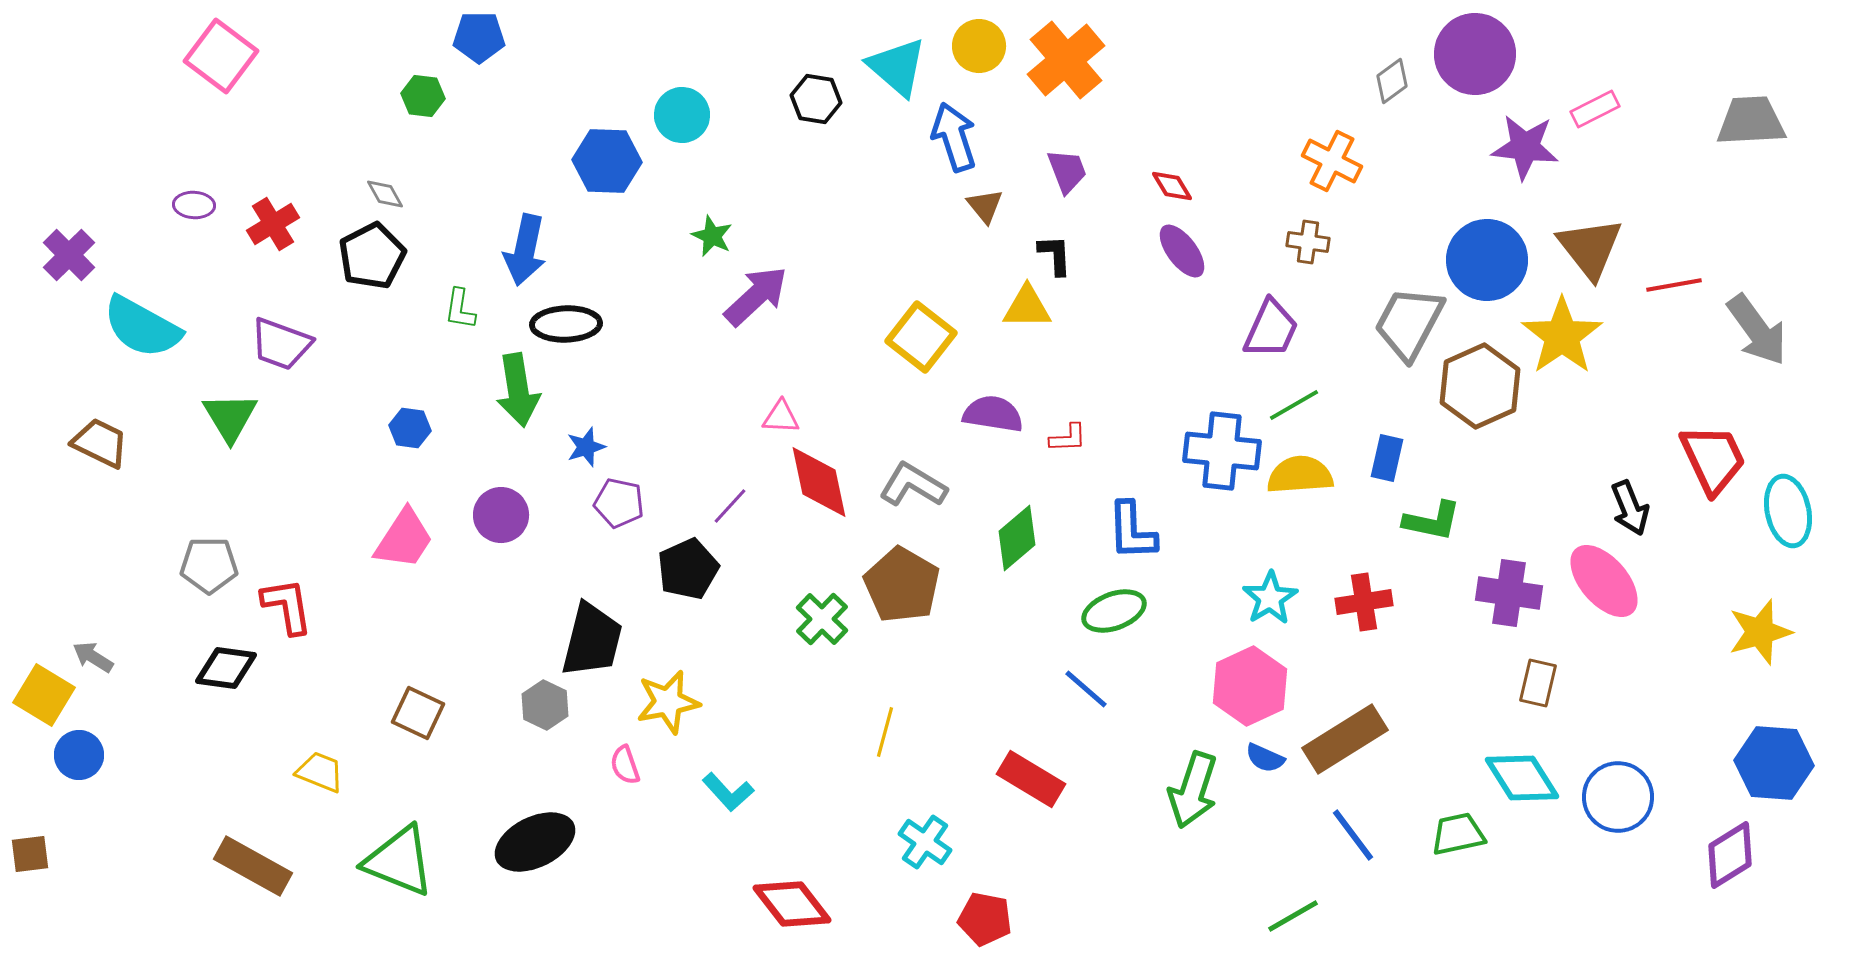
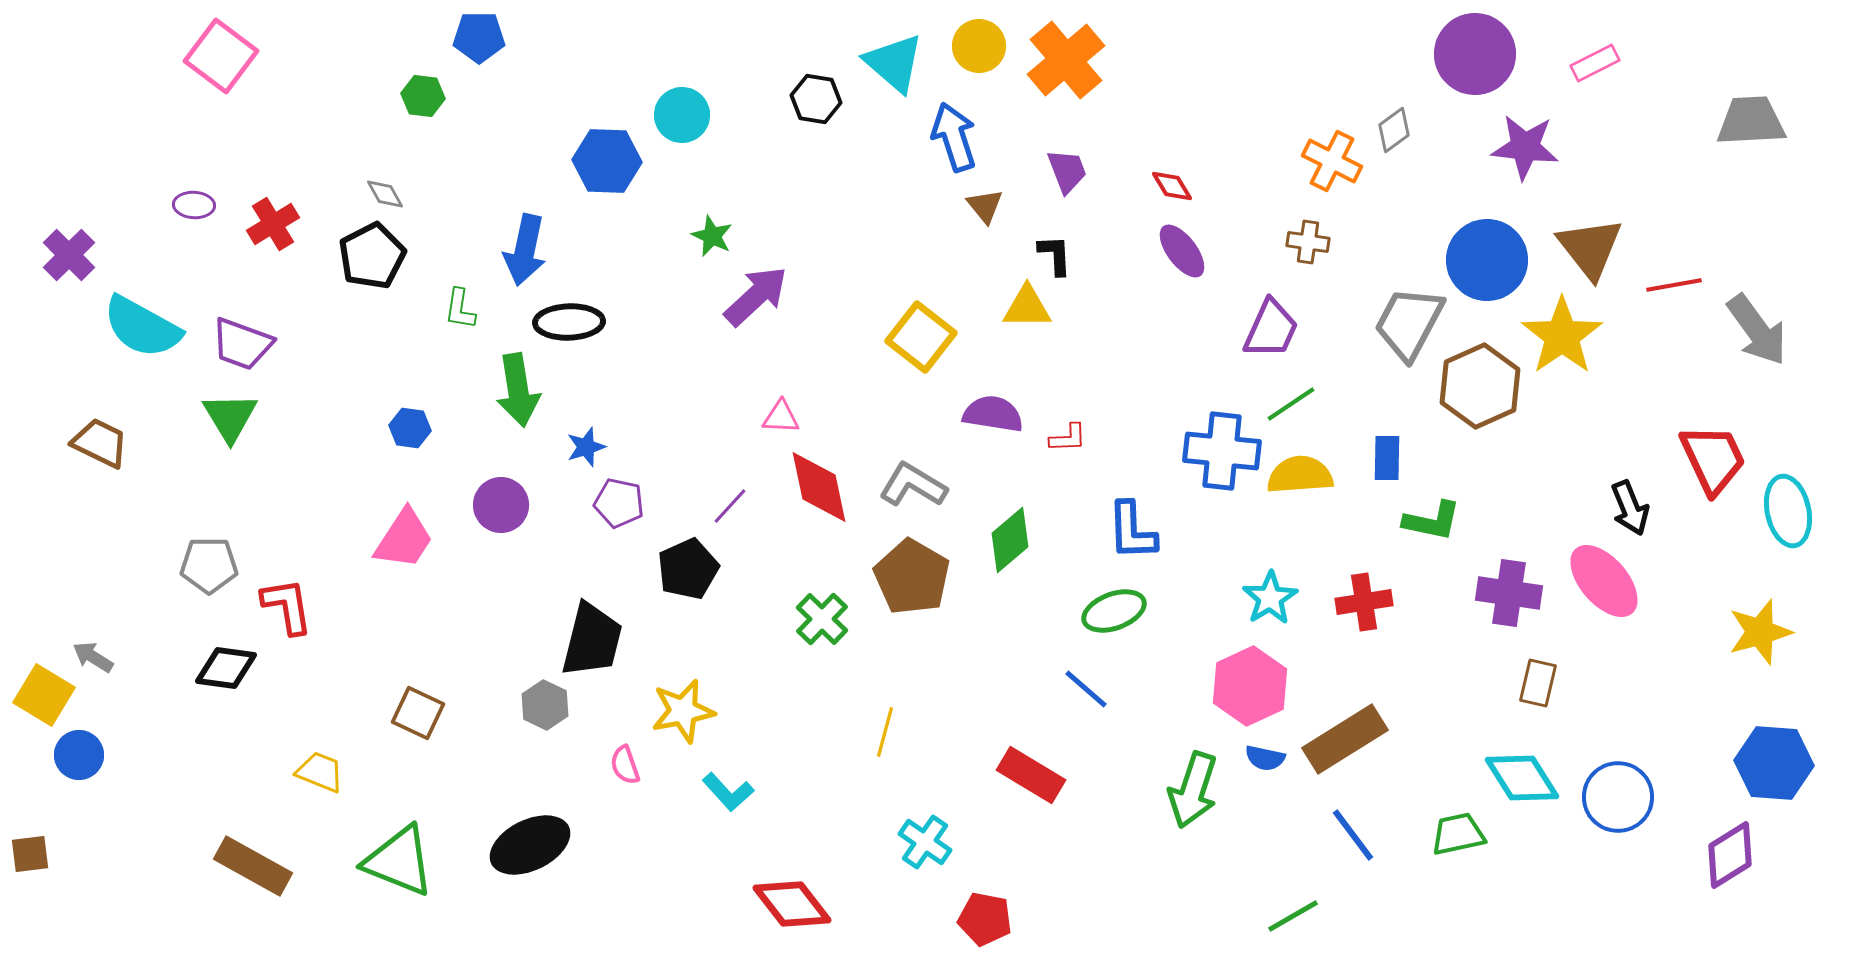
cyan triangle at (897, 67): moved 3 px left, 4 px up
gray diamond at (1392, 81): moved 2 px right, 49 px down
pink rectangle at (1595, 109): moved 46 px up
black ellipse at (566, 324): moved 3 px right, 2 px up
purple trapezoid at (281, 344): moved 39 px left
green line at (1294, 405): moved 3 px left, 1 px up; rotated 4 degrees counterclockwise
blue rectangle at (1387, 458): rotated 12 degrees counterclockwise
red diamond at (819, 482): moved 5 px down
purple circle at (501, 515): moved 10 px up
green diamond at (1017, 538): moved 7 px left, 2 px down
brown pentagon at (902, 585): moved 10 px right, 8 px up
yellow star at (668, 702): moved 15 px right, 9 px down
blue semicircle at (1265, 758): rotated 12 degrees counterclockwise
red rectangle at (1031, 779): moved 4 px up
black ellipse at (535, 842): moved 5 px left, 3 px down
